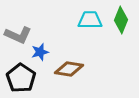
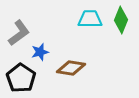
cyan trapezoid: moved 1 px up
gray L-shape: moved 1 px right, 2 px up; rotated 60 degrees counterclockwise
brown diamond: moved 2 px right, 1 px up
